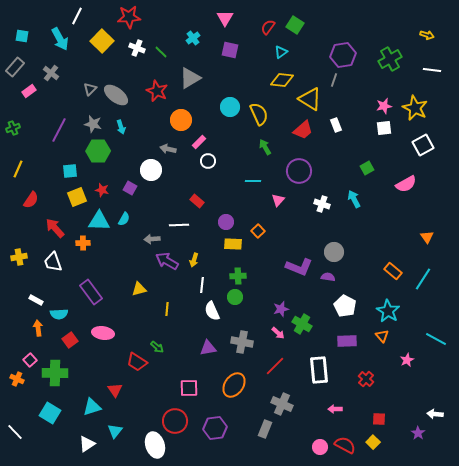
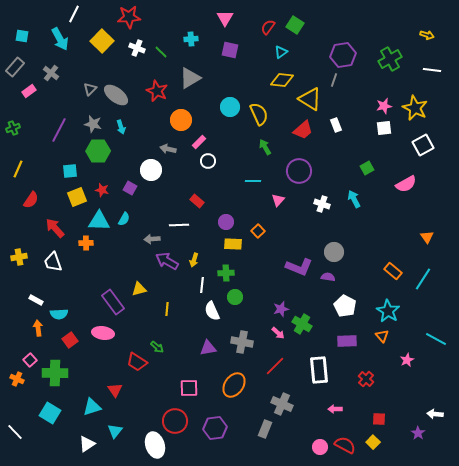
white line at (77, 16): moved 3 px left, 2 px up
cyan cross at (193, 38): moved 2 px left, 1 px down; rotated 32 degrees clockwise
orange cross at (83, 243): moved 3 px right
green cross at (238, 276): moved 12 px left, 3 px up
purple rectangle at (91, 292): moved 22 px right, 10 px down
